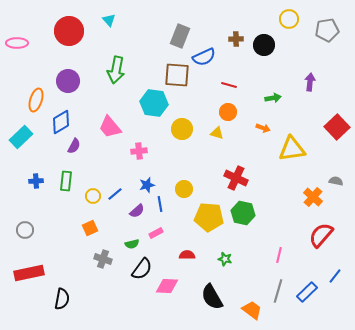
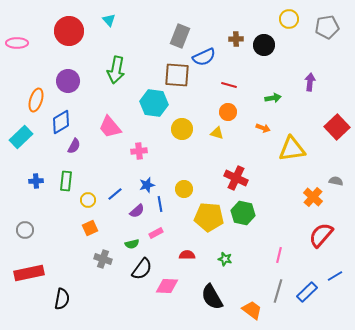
gray pentagon at (327, 30): moved 3 px up
yellow circle at (93, 196): moved 5 px left, 4 px down
blue line at (335, 276): rotated 21 degrees clockwise
